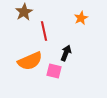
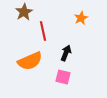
red line: moved 1 px left
pink square: moved 9 px right, 6 px down
